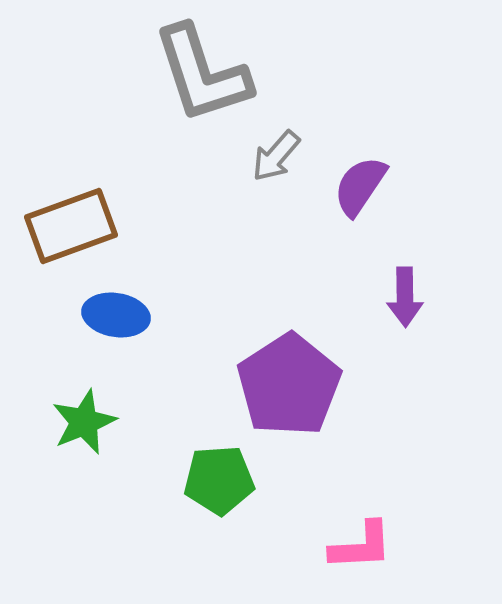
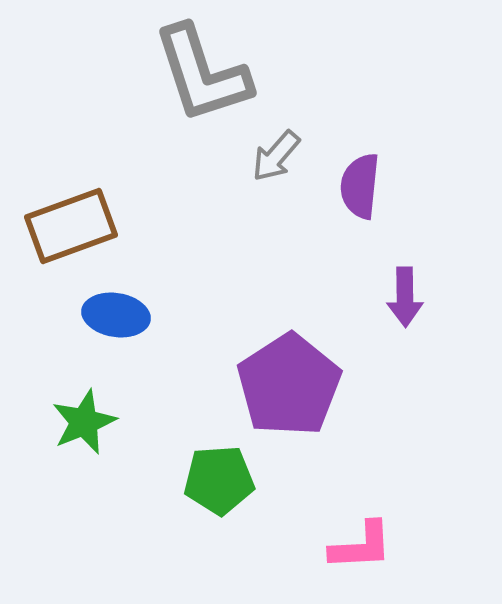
purple semicircle: rotated 28 degrees counterclockwise
